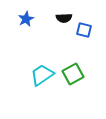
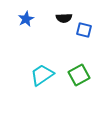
green square: moved 6 px right, 1 px down
